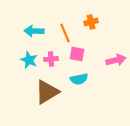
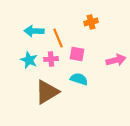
orange line: moved 7 px left, 5 px down
cyan semicircle: rotated 150 degrees counterclockwise
